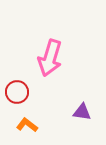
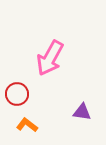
pink arrow: rotated 12 degrees clockwise
red circle: moved 2 px down
